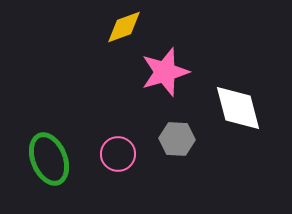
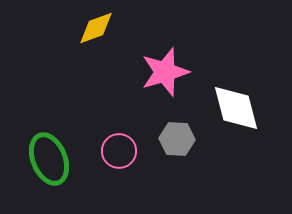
yellow diamond: moved 28 px left, 1 px down
white diamond: moved 2 px left
pink circle: moved 1 px right, 3 px up
